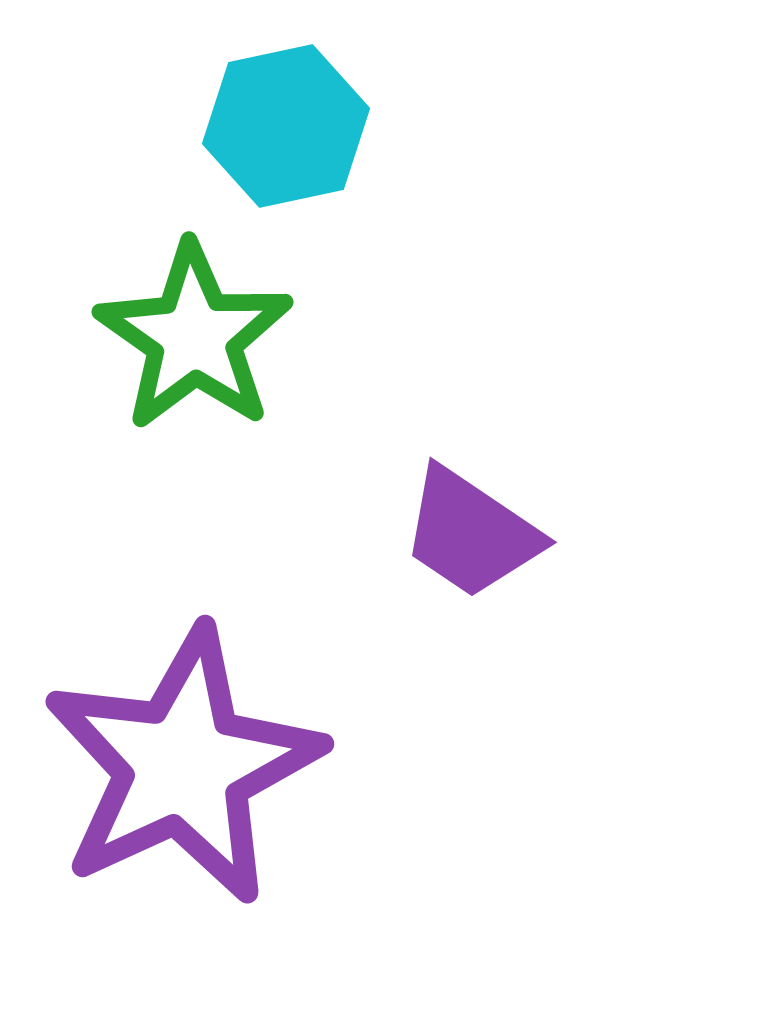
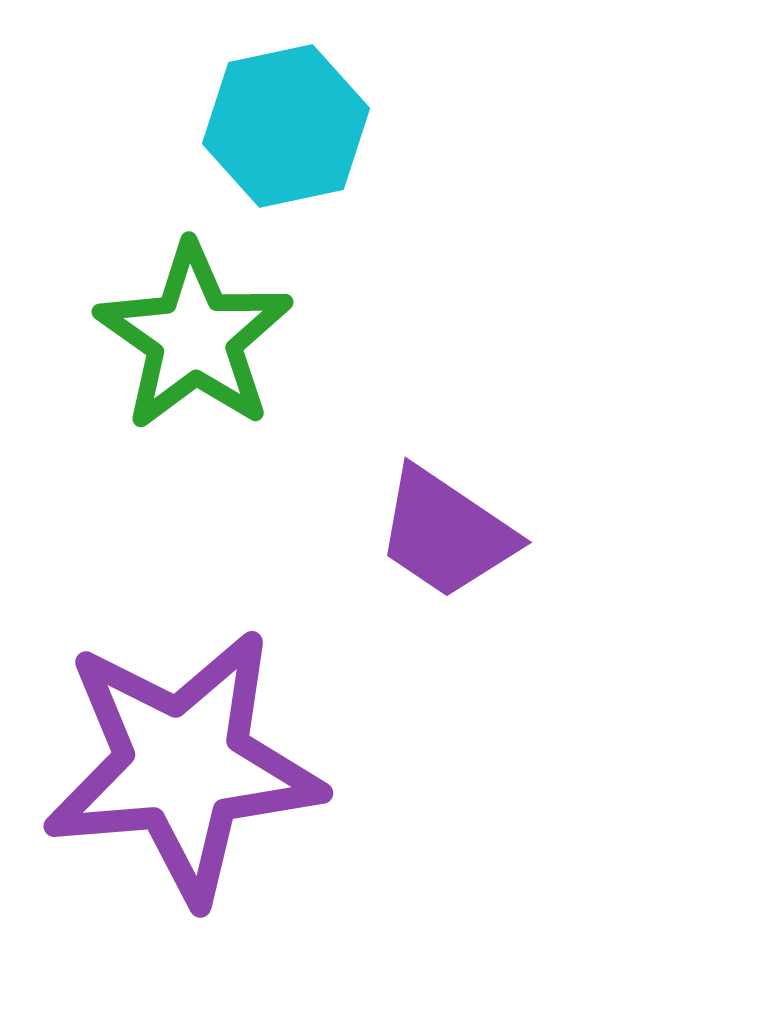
purple trapezoid: moved 25 px left
purple star: rotated 20 degrees clockwise
